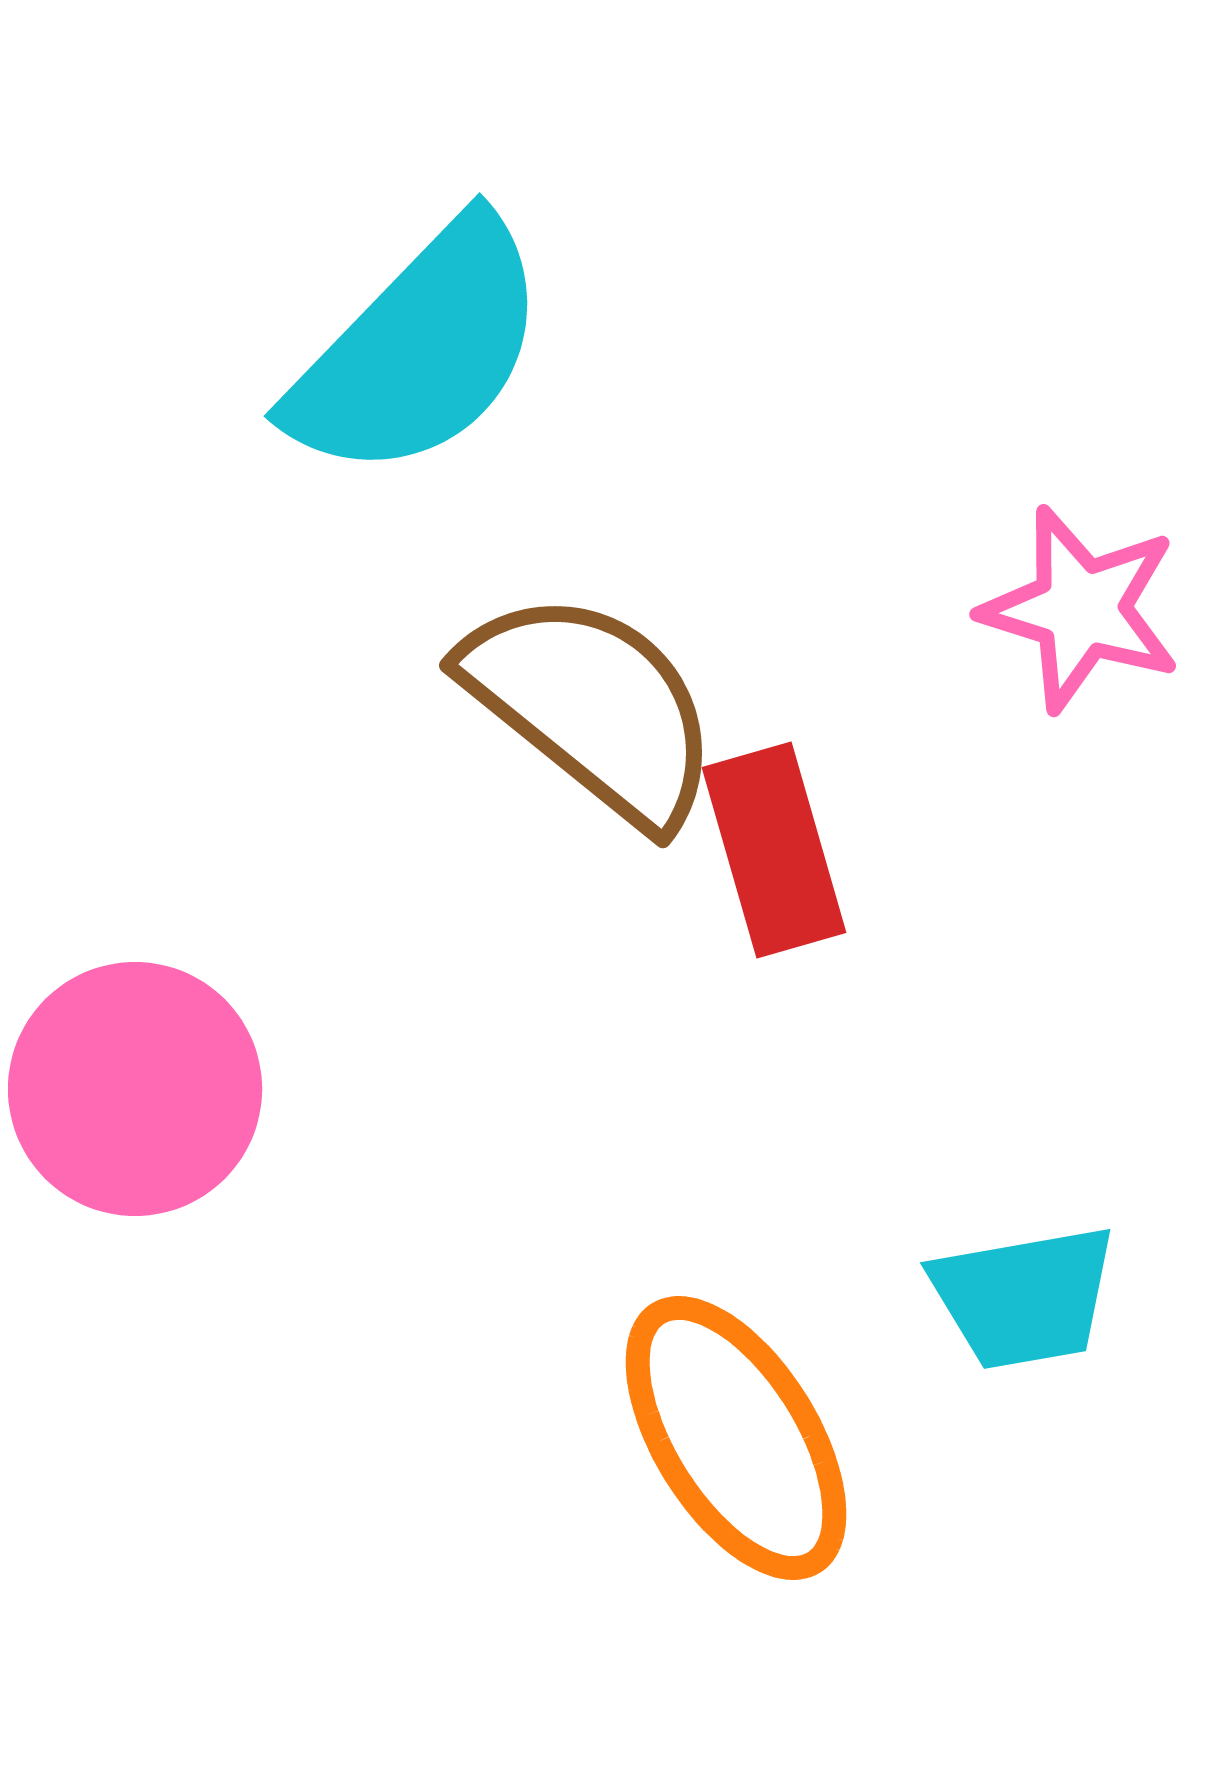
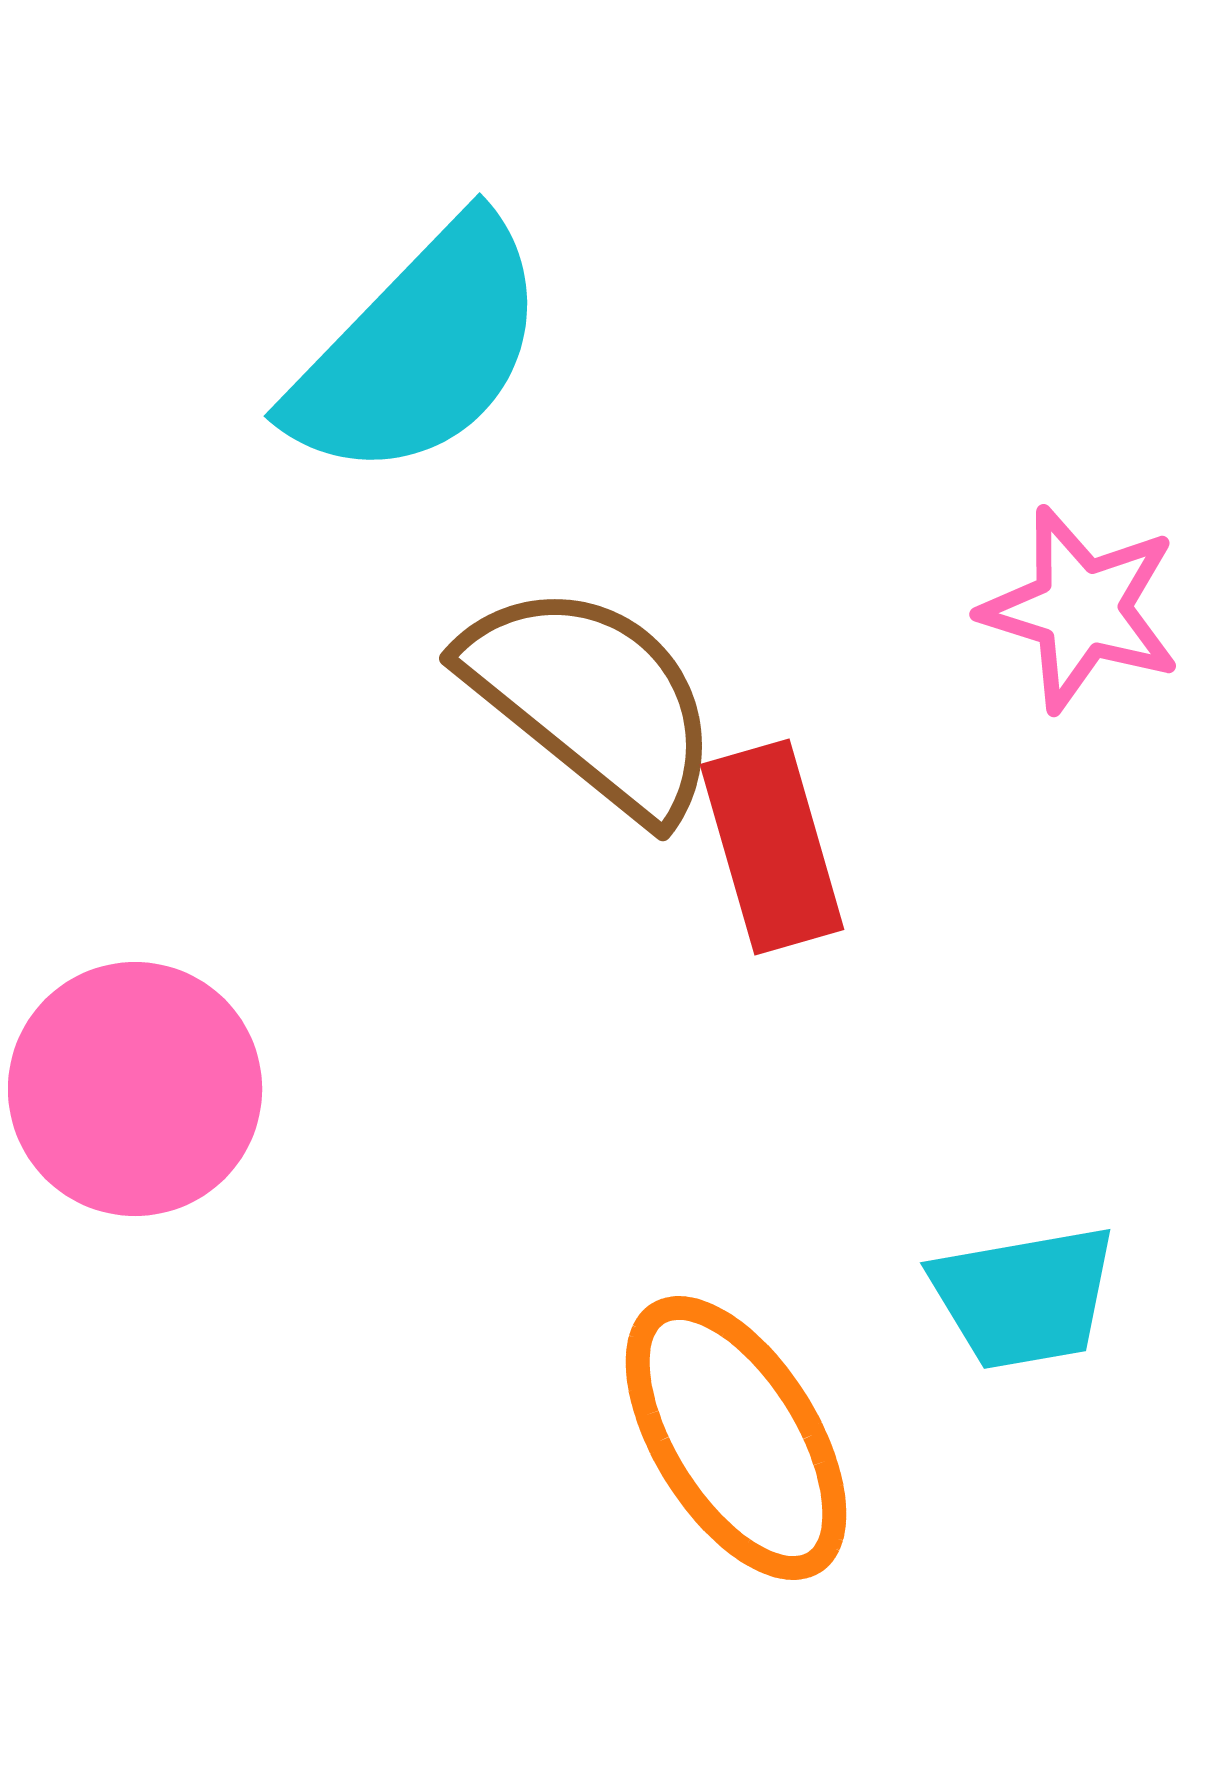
brown semicircle: moved 7 px up
red rectangle: moved 2 px left, 3 px up
